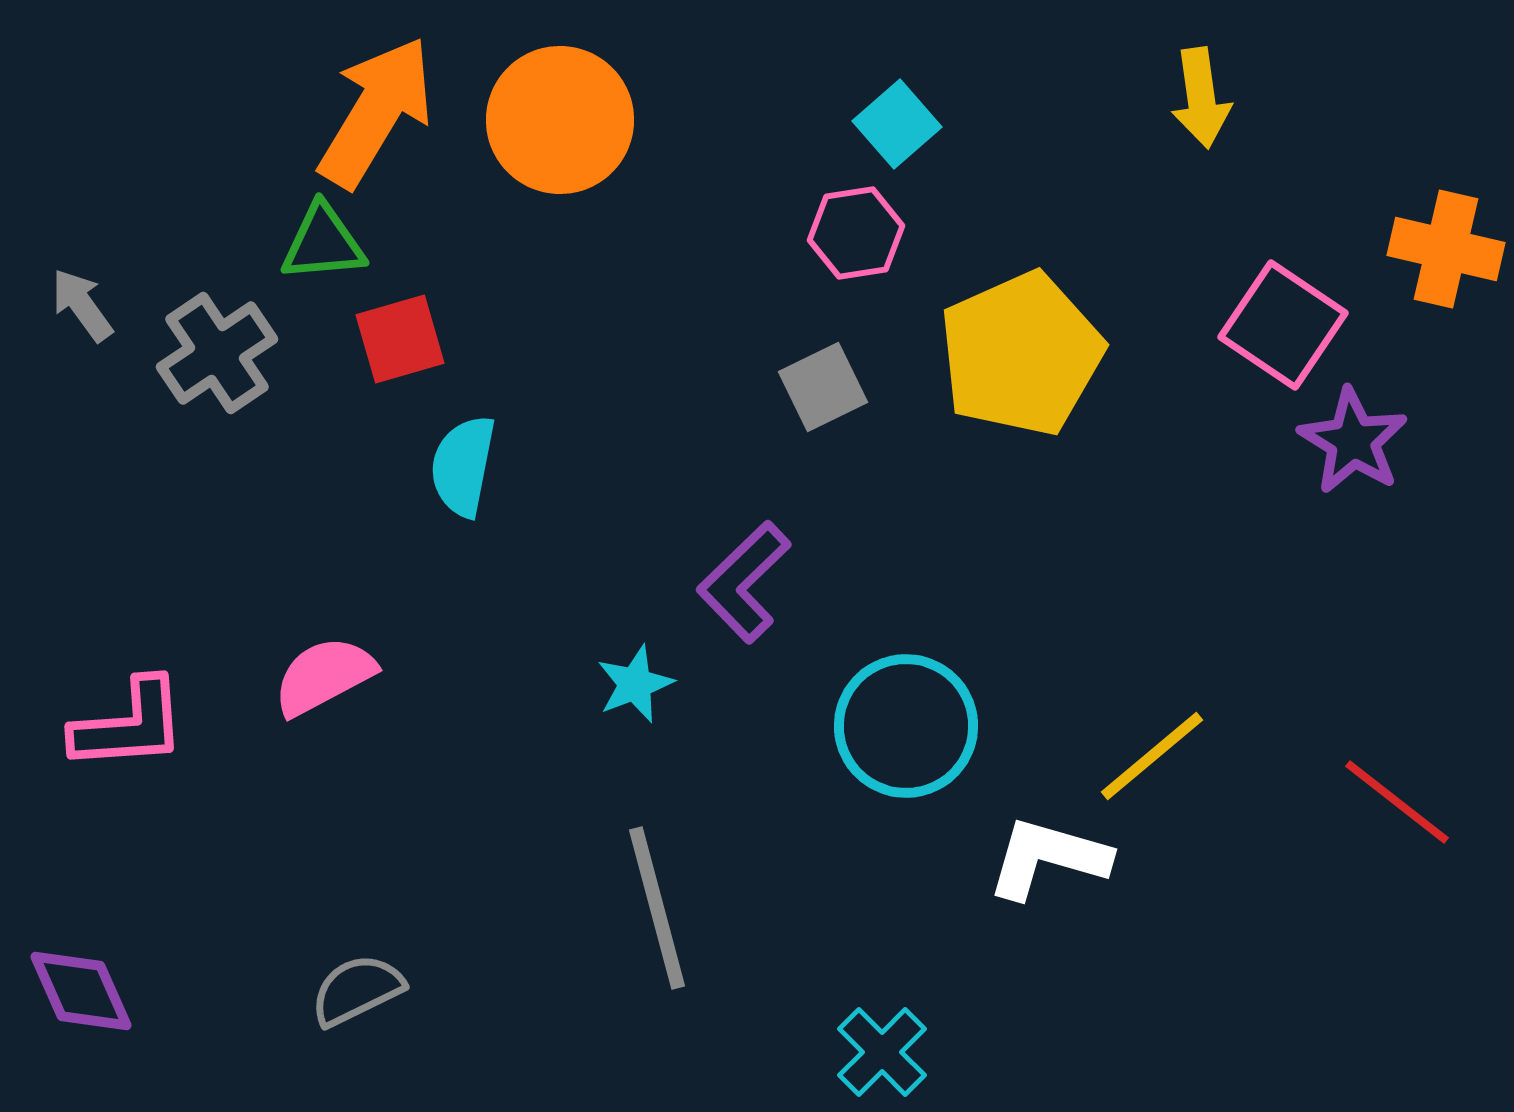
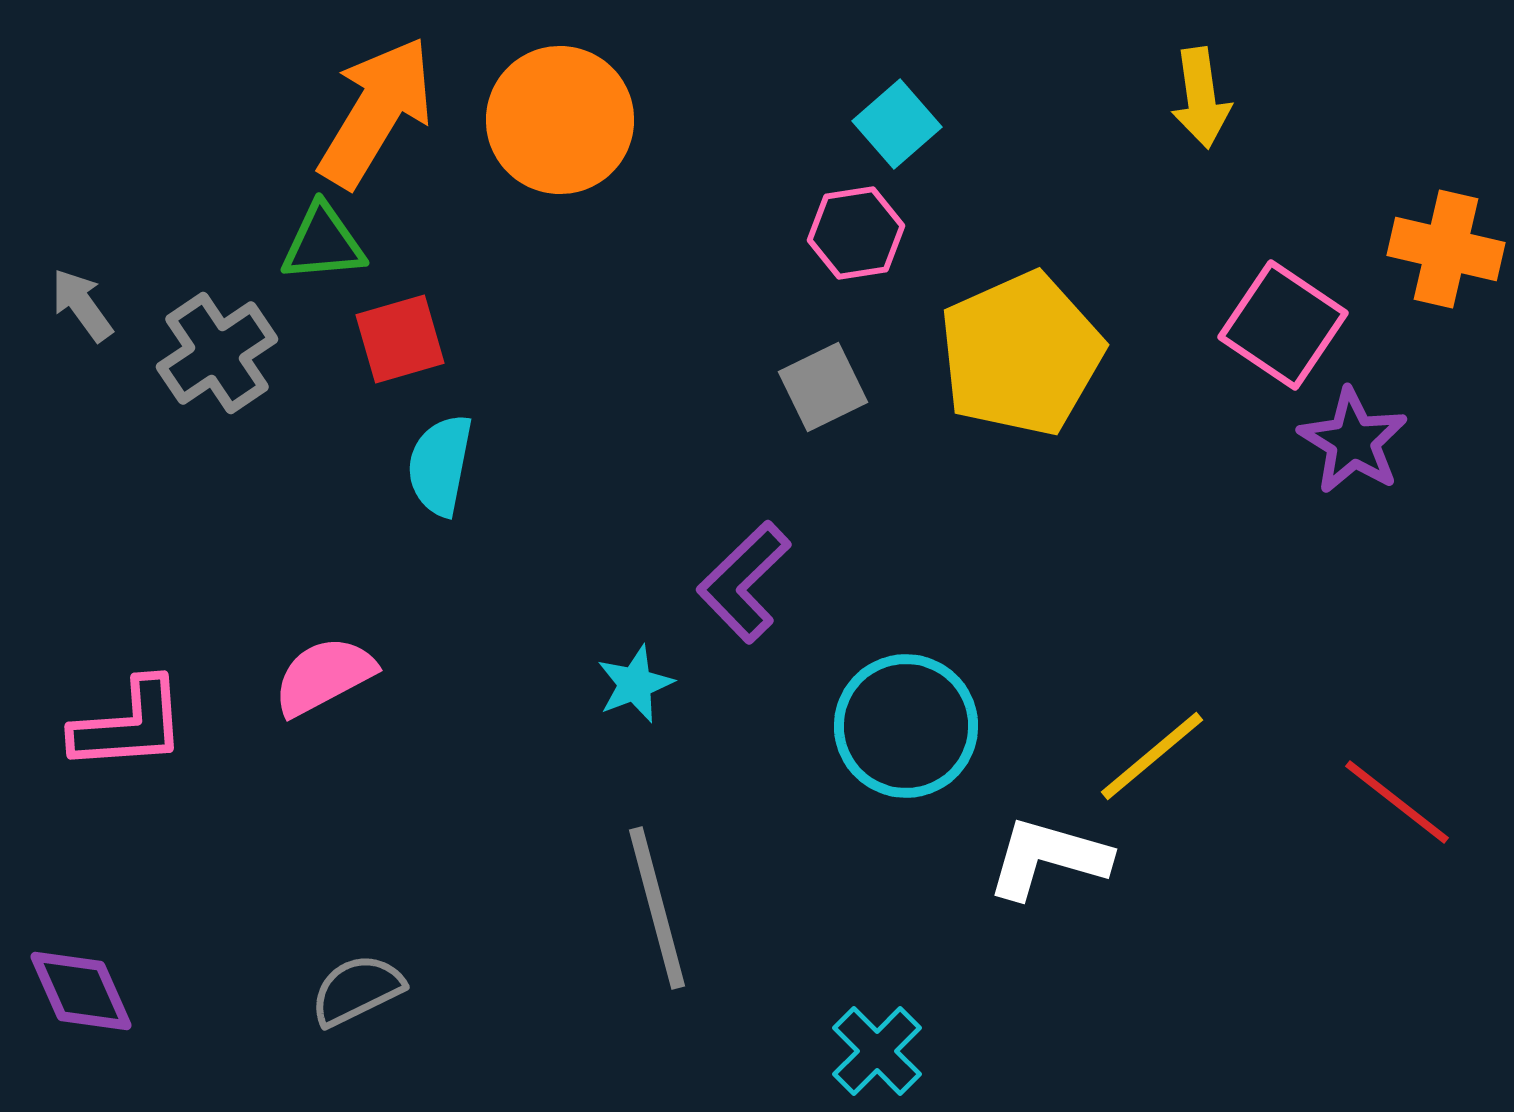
cyan semicircle: moved 23 px left, 1 px up
cyan cross: moved 5 px left, 1 px up
